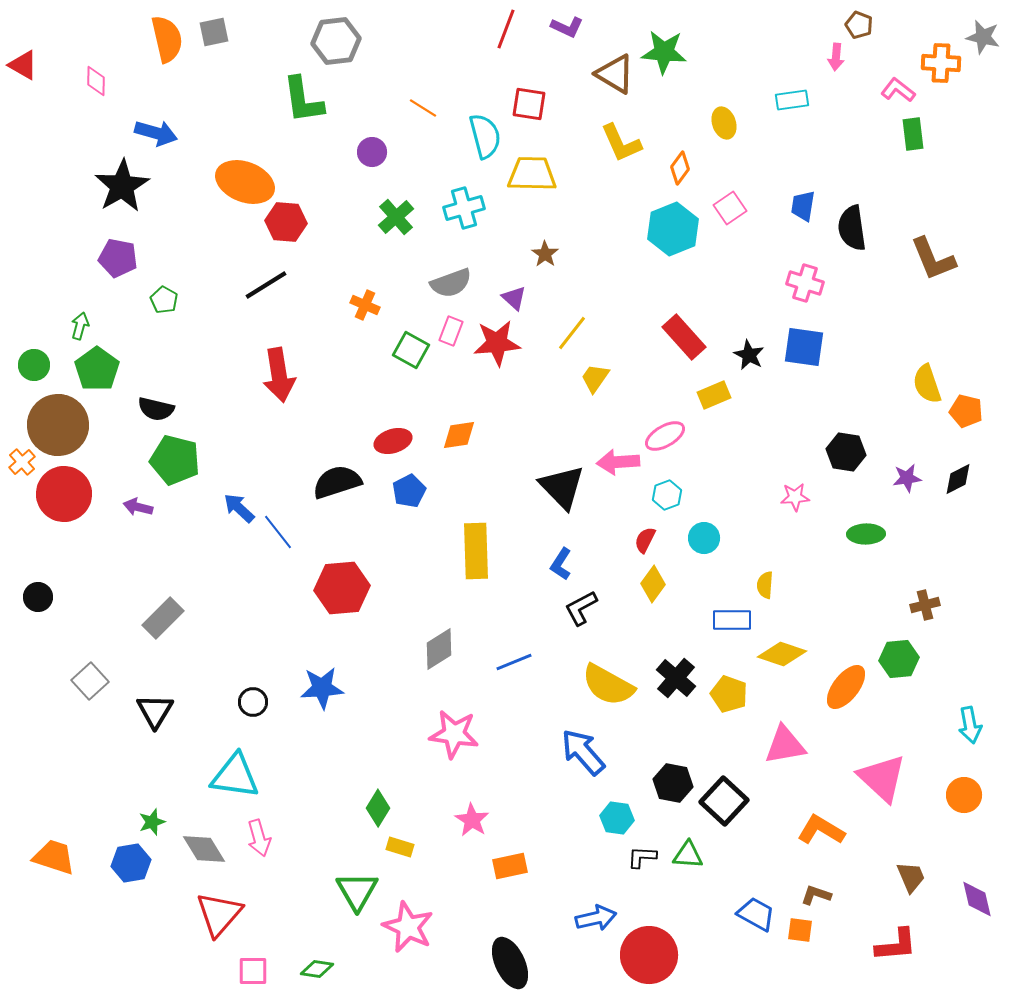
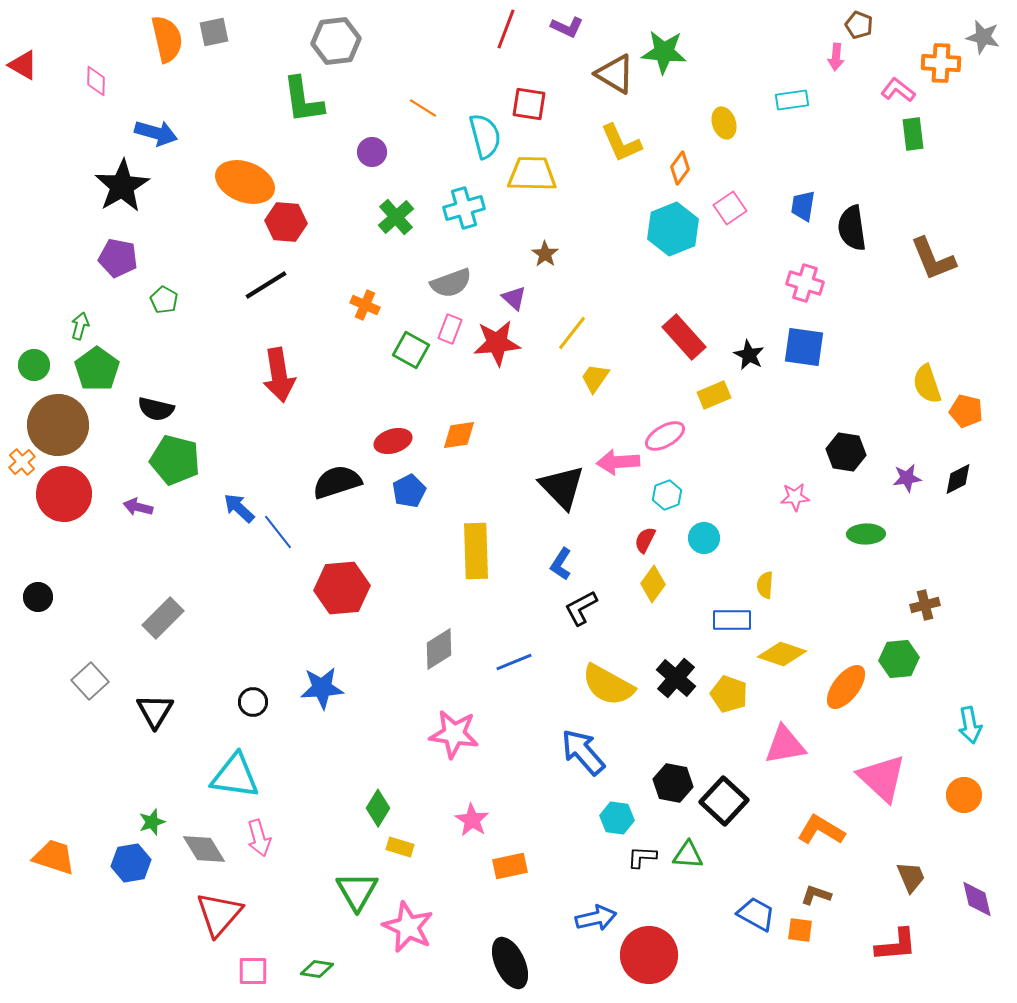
pink rectangle at (451, 331): moved 1 px left, 2 px up
